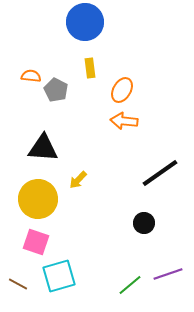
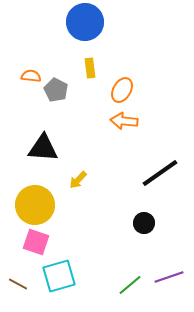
yellow circle: moved 3 px left, 6 px down
purple line: moved 1 px right, 3 px down
